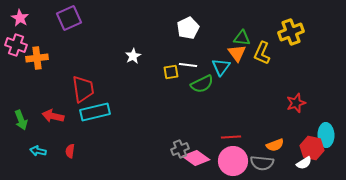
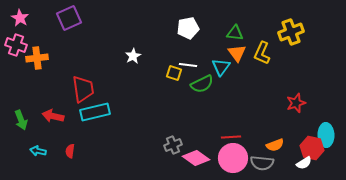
white pentagon: rotated 15 degrees clockwise
green triangle: moved 7 px left, 5 px up
yellow square: moved 3 px right, 1 px down; rotated 28 degrees clockwise
gray cross: moved 7 px left, 4 px up
pink circle: moved 3 px up
